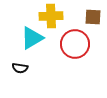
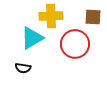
black semicircle: moved 3 px right
